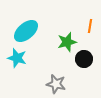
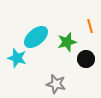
orange line: rotated 24 degrees counterclockwise
cyan ellipse: moved 10 px right, 6 px down
black circle: moved 2 px right
